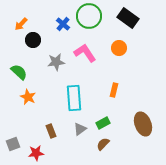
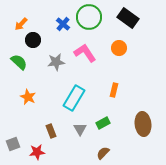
green circle: moved 1 px down
green semicircle: moved 10 px up
cyan rectangle: rotated 35 degrees clockwise
brown ellipse: rotated 15 degrees clockwise
gray triangle: rotated 24 degrees counterclockwise
brown semicircle: moved 9 px down
red star: moved 1 px right, 1 px up
